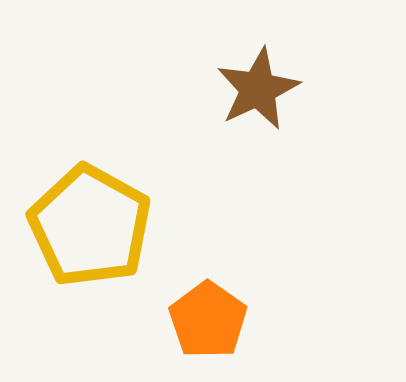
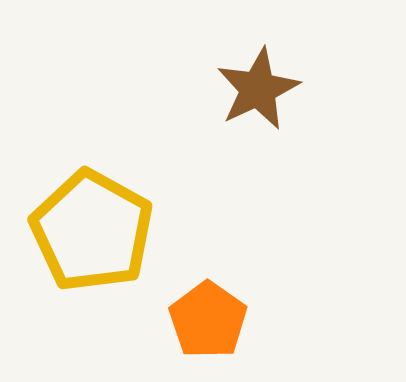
yellow pentagon: moved 2 px right, 5 px down
